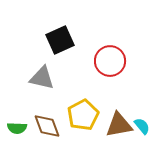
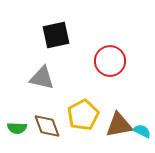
black square: moved 4 px left, 5 px up; rotated 12 degrees clockwise
cyan semicircle: moved 5 px down; rotated 24 degrees counterclockwise
